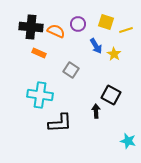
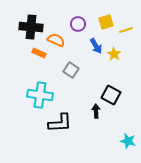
yellow square: rotated 35 degrees counterclockwise
orange semicircle: moved 9 px down
